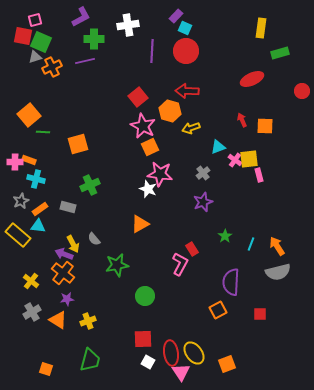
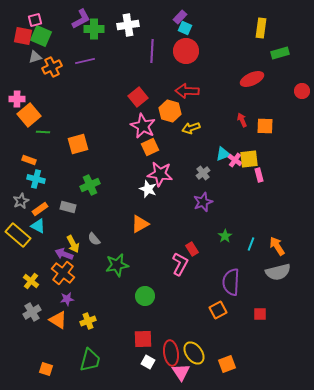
purple rectangle at (176, 16): moved 4 px right, 1 px down
purple L-shape at (81, 17): moved 2 px down
green cross at (94, 39): moved 10 px up
green square at (41, 42): moved 6 px up
cyan triangle at (218, 147): moved 5 px right, 7 px down
pink cross at (15, 162): moved 2 px right, 63 px up
cyan triangle at (38, 226): rotated 21 degrees clockwise
